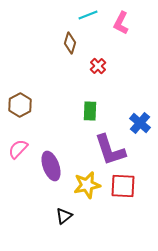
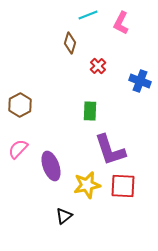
blue cross: moved 42 px up; rotated 20 degrees counterclockwise
